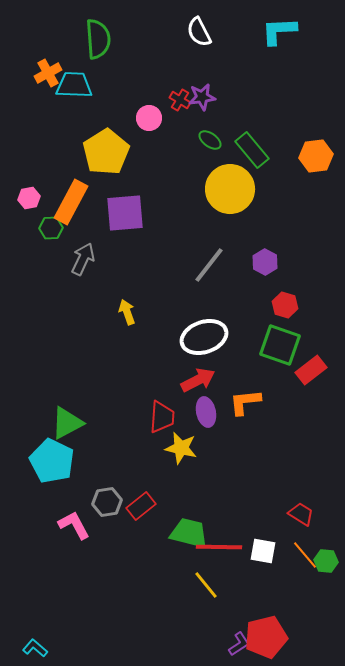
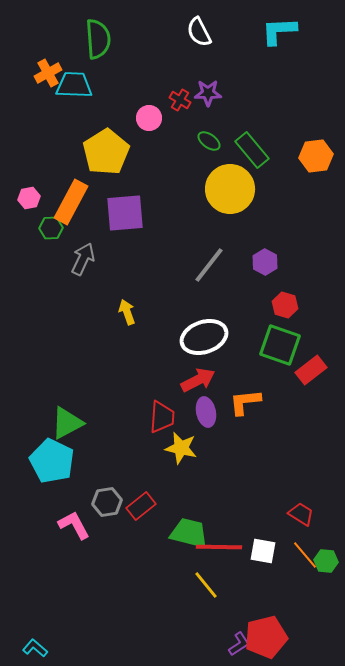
purple star at (202, 97): moved 6 px right, 4 px up; rotated 8 degrees clockwise
green ellipse at (210, 140): moved 1 px left, 1 px down
